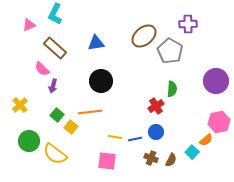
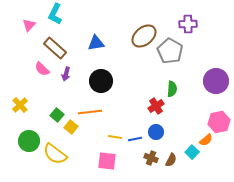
pink triangle: rotated 24 degrees counterclockwise
purple arrow: moved 13 px right, 12 px up
